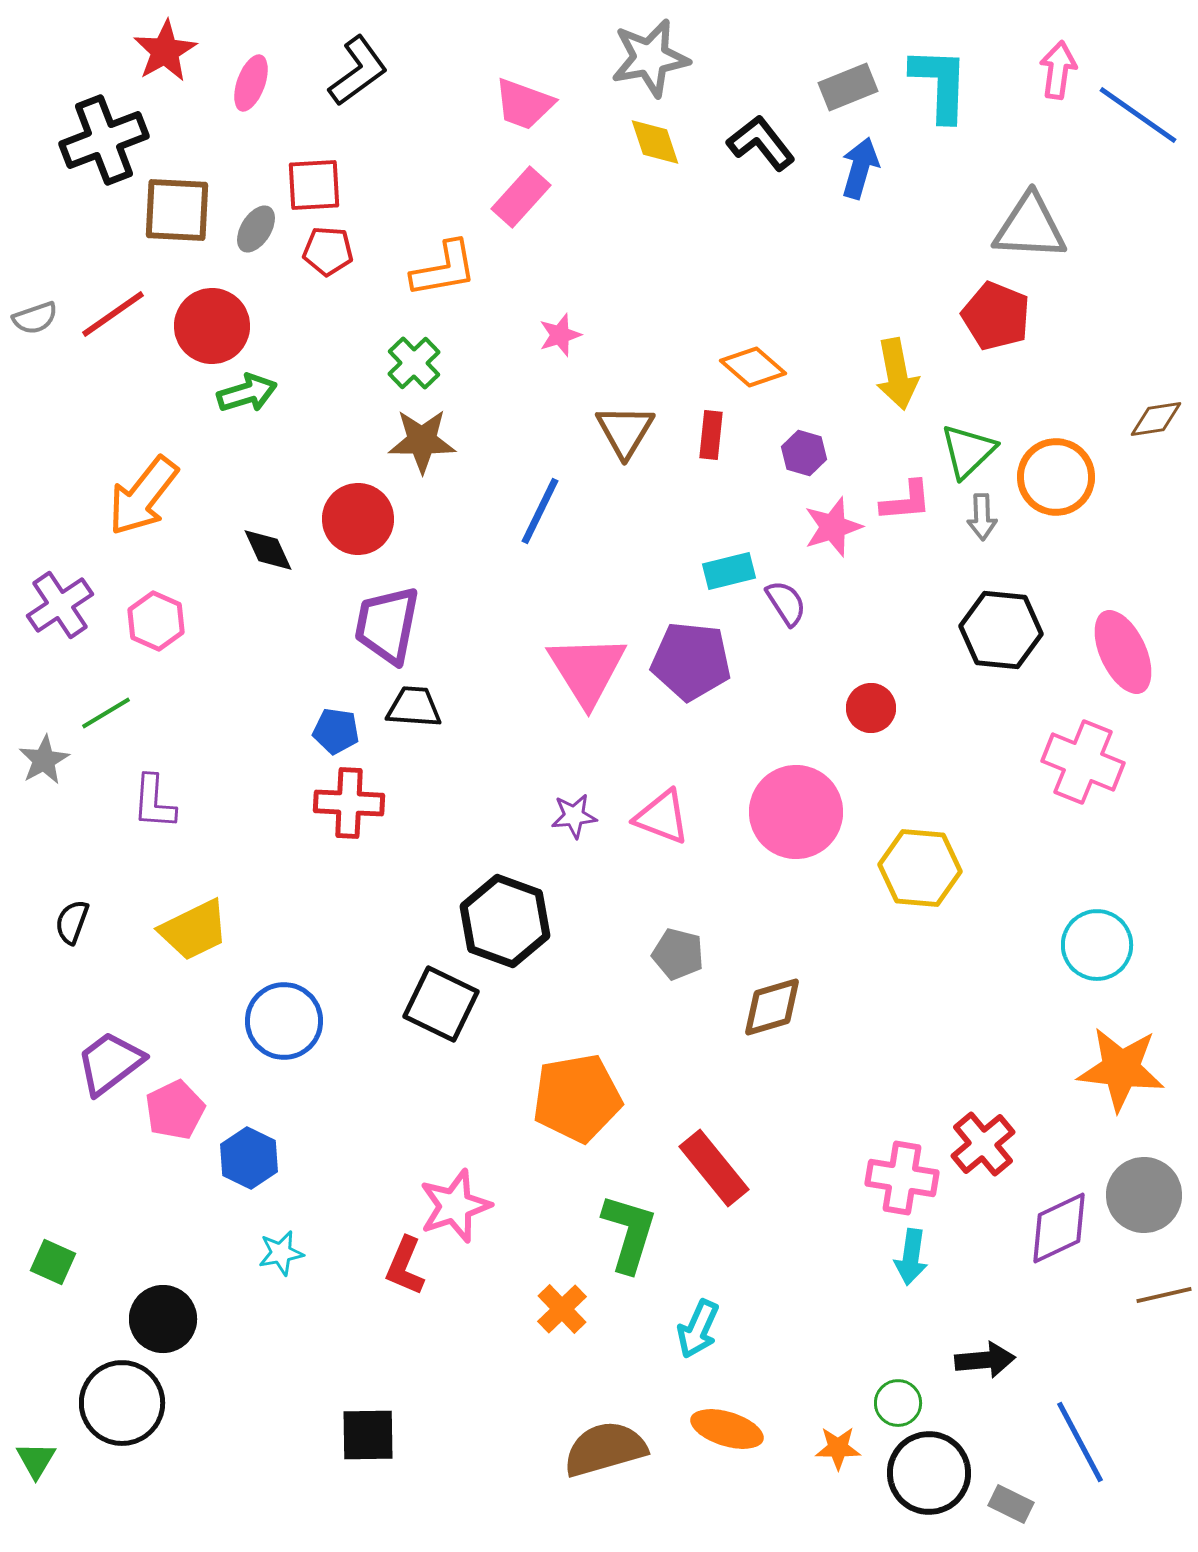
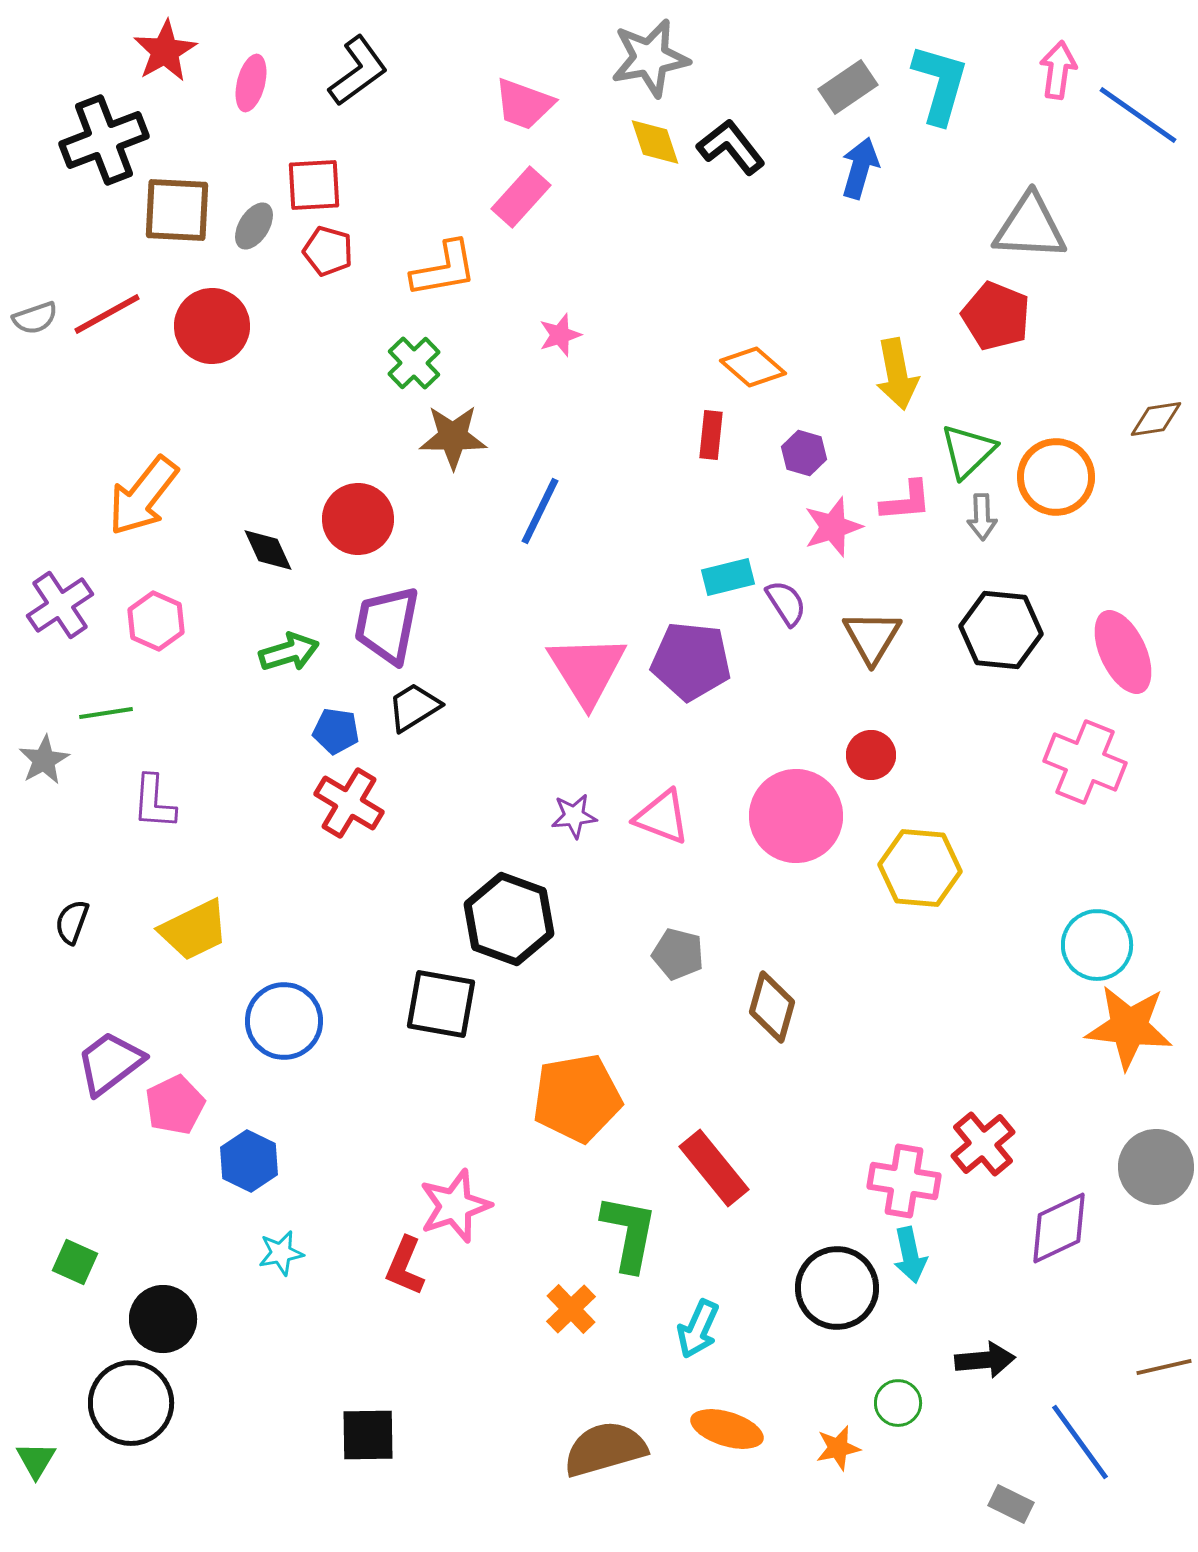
pink ellipse at (251, 83): rotated 6 degrees counterclockwise
cyan L-shape at (940, 84): rotated 14 degrees clockwise
gray rectangle at (848, 87): rotated 12 degrees counterclockwise
black L-shape at (761, 143): moved 30 px left, 4 px down
gray ellipse at (256, 229): moved 2 px left, 3 px up
red pentagon at (328, 251): rotated 12 degrees clockwise
red line at (113, 314): moved 6 px left; rotated 6 degrees clockwise
green arrow at (247, 393): moved 42 px right, 259 px down
brown triangle at (625, 431): moved 247 px right, 206 px down
brown star at (422, 441): moved 31 px right, 4 px up
cyan rectangle at (729, 571): moved 1 px left, 6 px down
black trapezoid at (414, 707): rotated 36 degrees counterclockwise
red circle at (871, 708): moved 47 px down
green line at (106, 713): rotated 22 degrees clockwise
pink cross at (1083, 762): moved 2 px right
red cross at (349, 803): rotated 28 degrees clockwise
pink circle at (796, 812): moved 4 px down
black hexagon at (505, 921): moved 4 px right, 2 px up
black square at (441, 1004): rotated 16 degrees counterclockwise
brown diamond at (772, 1007): rotated 58 degrees counterclockwise
orange star at (1121, 1069): moved 8 px right, 42 px up
pink pentagon at (175, 1110): moved 5 px up
blue hexagon at (249, 1158): moved 3 px down
pink cross at (902, 1178): moved 2 px right, 3 px down
gray circle at (1144, 1195): moved 12 px right, 28 px up
green L-shape at (629, 1233): rotated 6 degrees counterclockwise
cyan arrow at (911, 1257): moved 1 px left, 2 px up; rotated 20 degrees counterclockwise
green square at (53, 1262): moved 22 px right
brown line at (1164, 1295): moved 72 px down
orange cross at (562, 1309): moved 9 px right
black circle at (122, 1403): moved 9 px right
blue line at (1080, 1442): rotated 8 degrees counterclockwise
orange star at (838, 1448): rotated 12 degrees counterclockwise
black circle at (929, 1473): moved 92 px left, 185 px up
